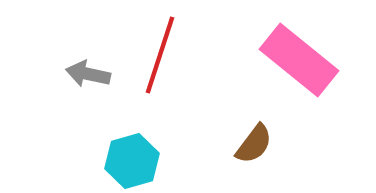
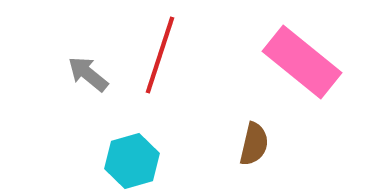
pink rectangle: moved 3 px right, 2 px down
gray arrow: rotated 27 degrees clockwise
brown semicircle: rotated 24 degrees counterclockwise
